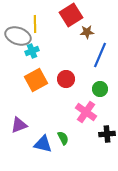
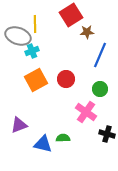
black cross: rotated 21 degrees clockwise
green semicircle: rotated 64 degrees counterclockwise
